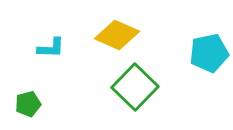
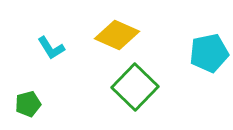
cyan L-shape: rotated 56 degrees clockwise
